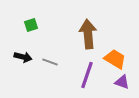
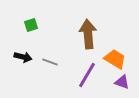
purple line: rotated 12 degrees clockwise
